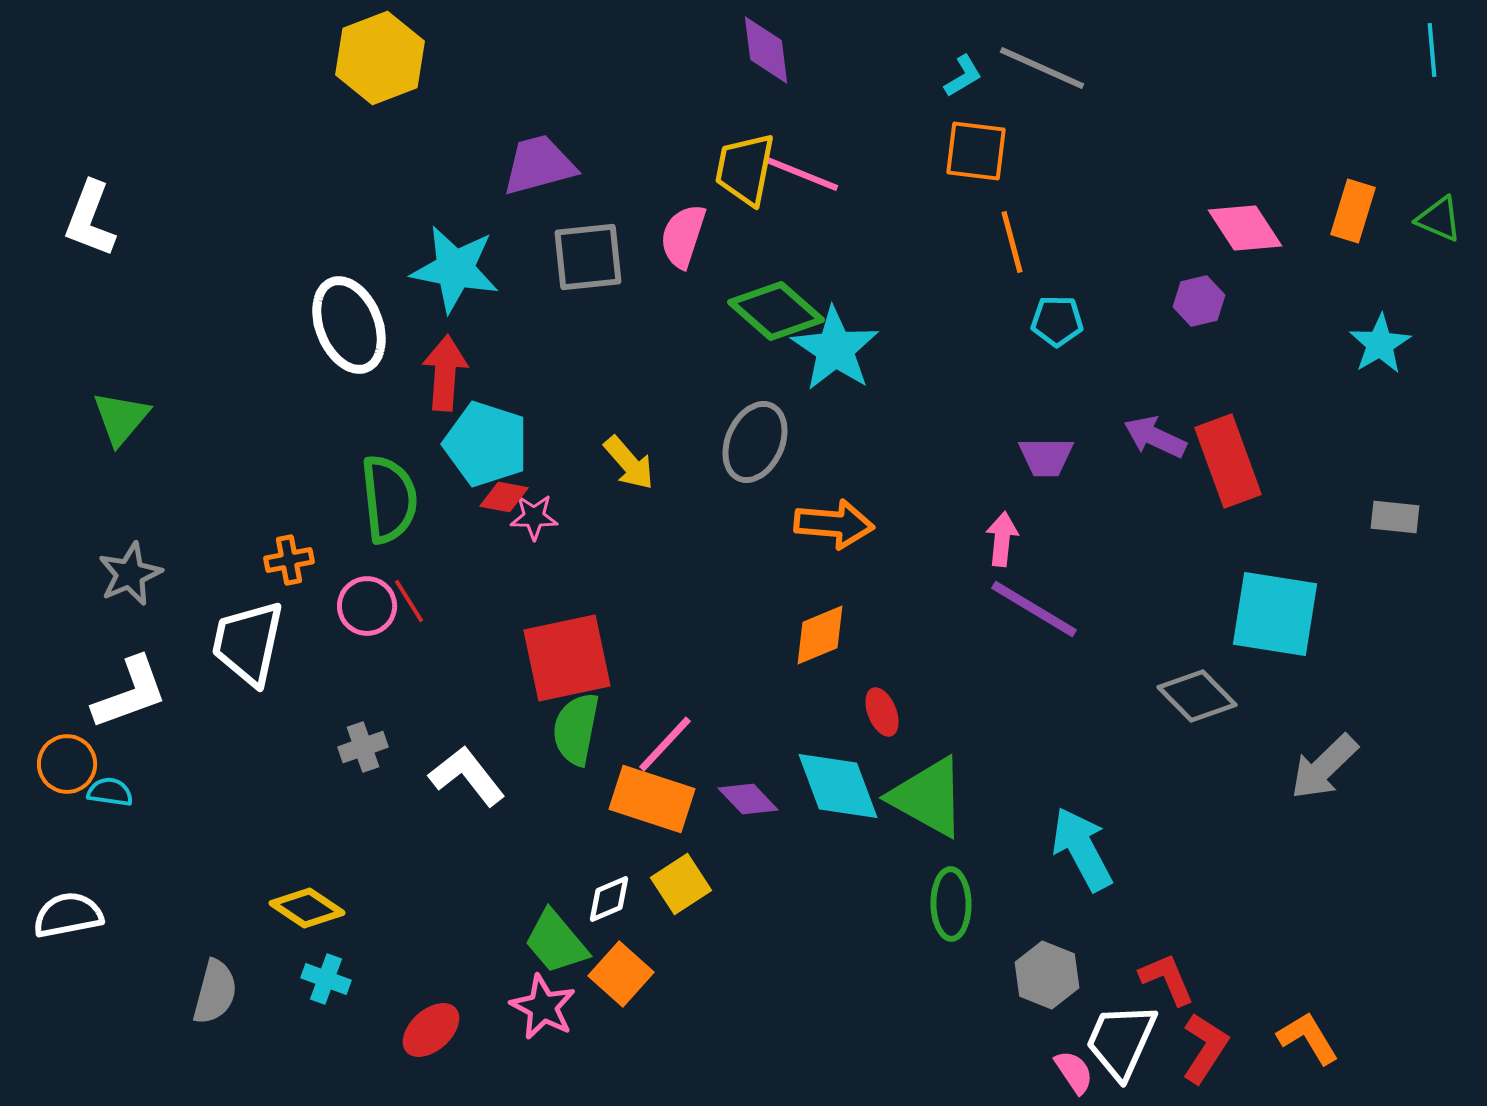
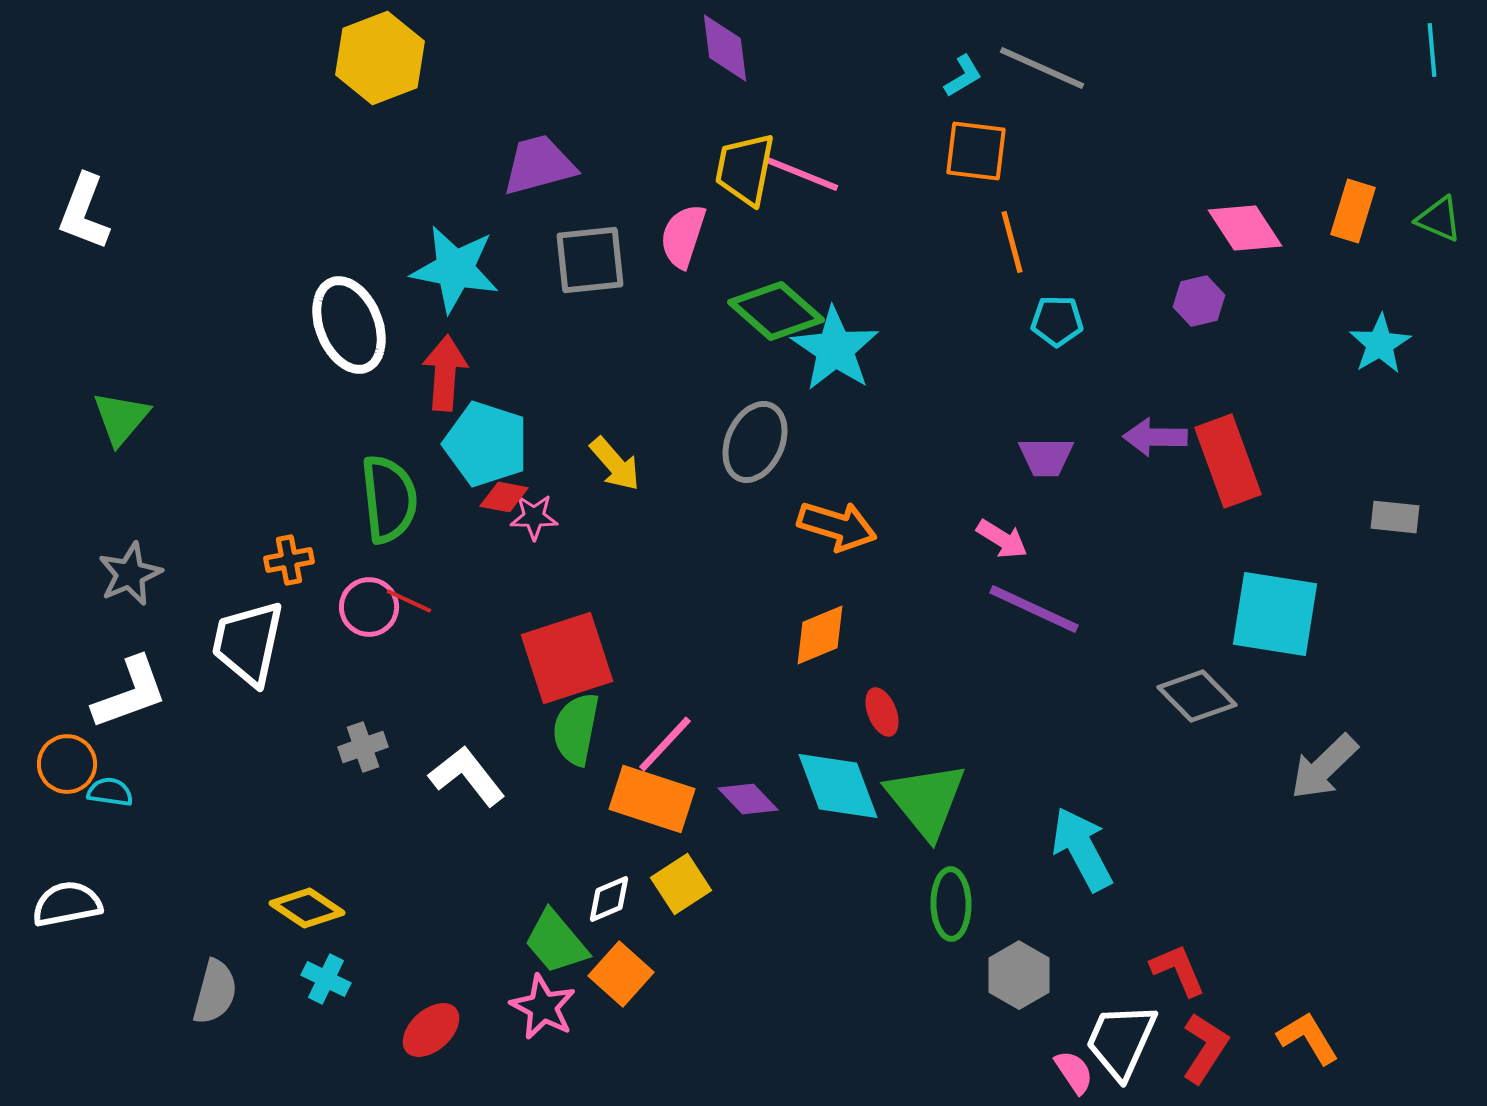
purple diamond at (766, 50): moved 41 px left, 2 px up
white L-shape at (90, 219): moved 6 px left, 7 px up
gray square at (588, 257): moved 2 px right, 3 px down
purple arrow at (1155, 437): rotated 24 degrees counterclockwise
yellow arrow at (629, 463): moved 14 px left, 1 px down
orange arrow at (834, 524): moved 3 px right, 2 px down; rotated 12 degrees clockwise
pink arrow at (1002, 539): rotated 116 degrees clockwise
red line at (409, 601): rotated 33 degrees counterclockwise
pink circle at (367, 606): moved 2 px right, 1 px down
purple line at (1034, 609): rotated 6 degrees counterclockwise
red square at (567, 658): rotated 6 degrees counterclockwise
green triangle at (928, 797): moved 2 px left, 3 px down; rotated 22 degrees clockwise
white semicircle at (68, 915): moved 1 px left, 11 px up
gray hexagon at (1047, 975): moved 28 px left; rotated 8 degrees clockwise
cyan cross at (326, 979): rotated 6 degrees clockwise
red L-shape at (1167, 979): moved 11 px right, 9 px up
